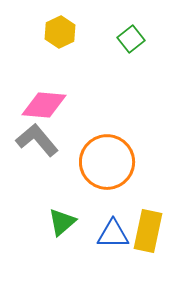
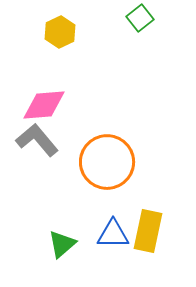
green square: moved 9 px right, 21 px up
pink diamond: rotated 9 degrees counterclockwise
green triangle: moved 22 px down
